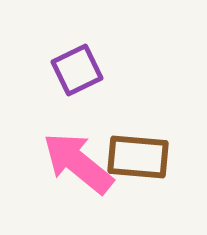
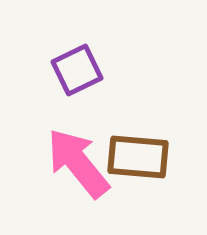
pink arrow: rotated 12 degrees clockwise
